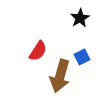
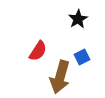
black star: moved 2 px left, 1 px down
brown arrow: moved 1 px down
